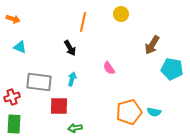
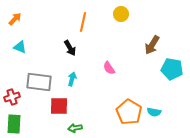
orange arrow: moved 2 px right; rotated 64 degrees counterclockwise
orange pentagon: rotated 25 degrees counterclockwise
